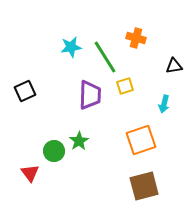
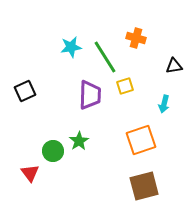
green circle: moved 1 px left
